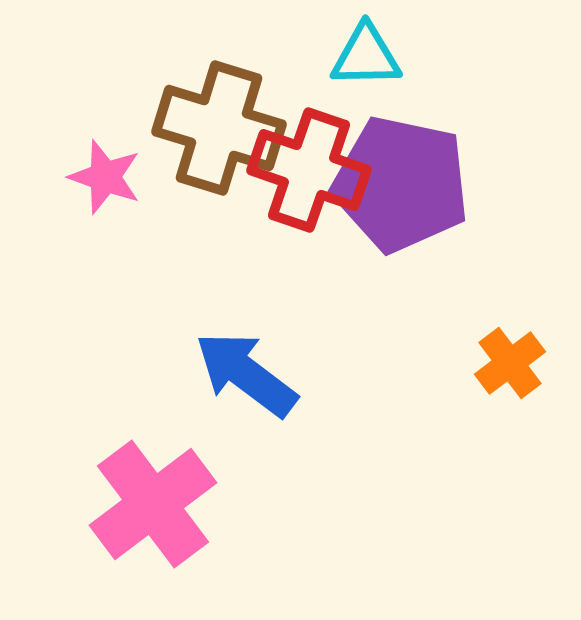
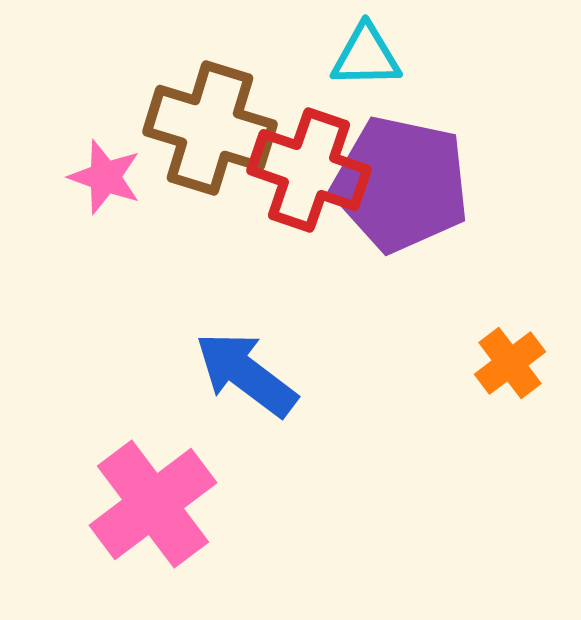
brown cross: moved 9 px left
